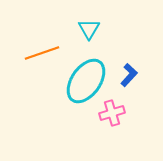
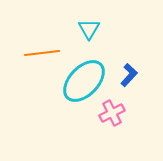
orange line: rotated 12 degrees clockwise
cyan ellipse: moved 2 px left; rotated 9 degrees clockwise
pink cross: rotated 10 degrees counterclockwise
